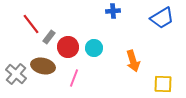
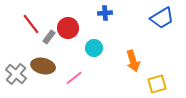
blue cross: moved 8 px left, 2 px down
red circle: moved 19 px up
pink line: rotated 30 degrees clockwise
yellow square: moved 6 px left; rotated 18 degrees counterclockwise
